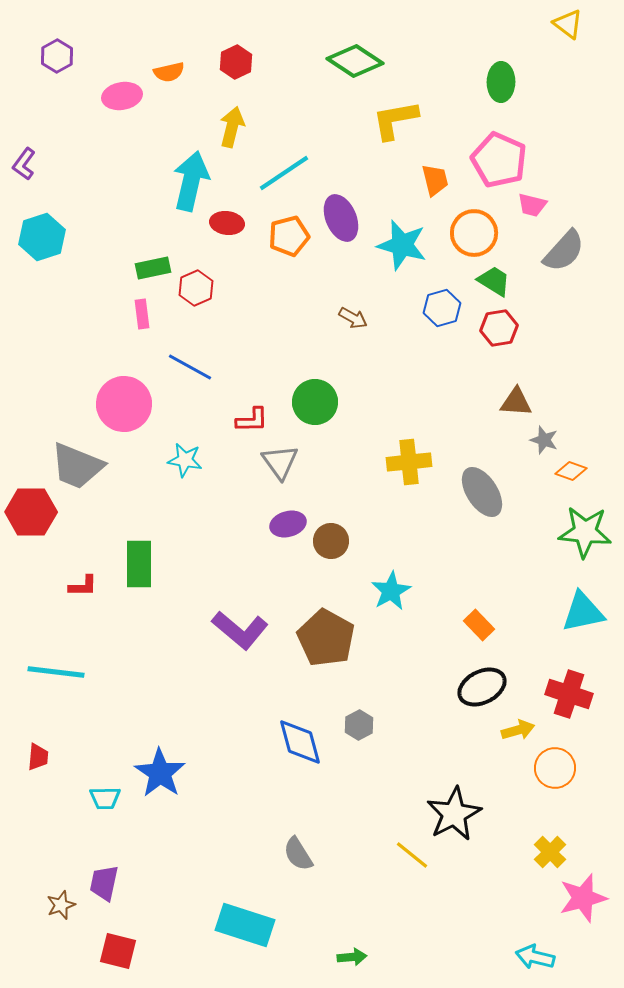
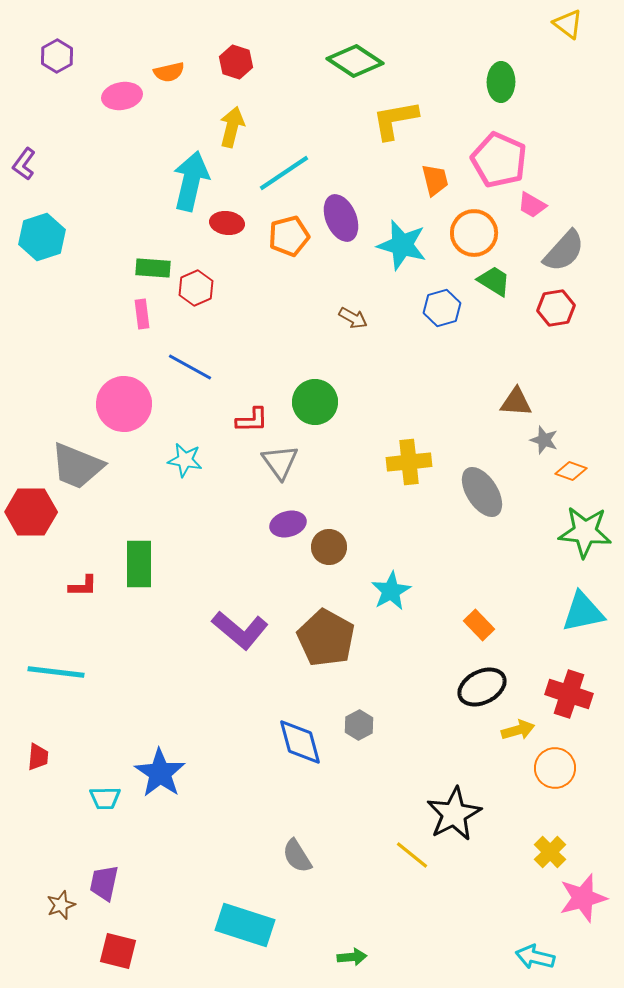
red hexagon at (236, 62): rotated 16 degrees counterclockwise
pink trapezoid at (532, 205): rotated 16 degrees clockwise
green rectangle at (153, 268): rotated 16 degrees clockwise
red hexagon at (499, 328): moved 57 px right, 20 px up
brown circle at (331, 541): moved 2 px left, 6 px down
gray semicircle at (298, 854): moved 1 px left, 2 px down
